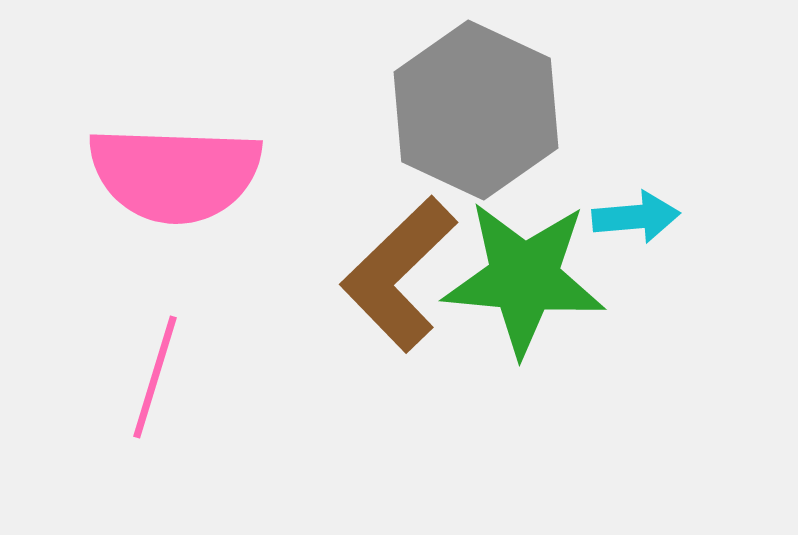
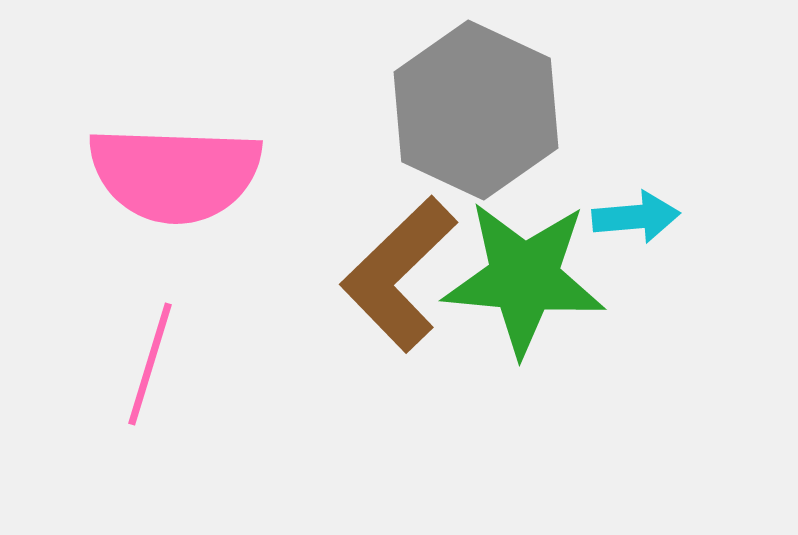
pink line: moved 5 px left, 13 px up
